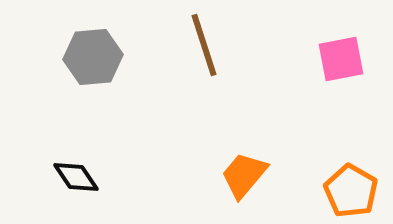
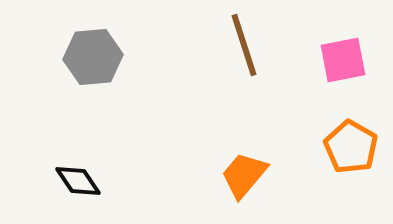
brown line: moved 40 px right
pink square: moved 2 px right, 1 px down
black diamond: moved 2 px right, 4 px down
orange pentagon: moved 44 px up
